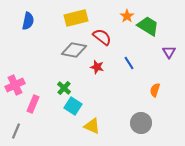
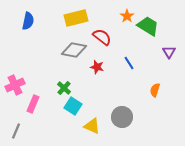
gray circle: moved 19 px left, 6 px up
